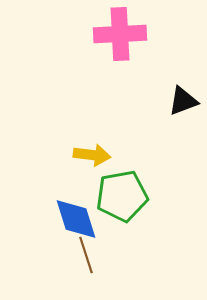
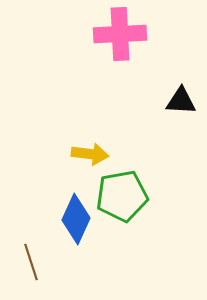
black triangle: moved 2 px left; rotated 24 degrees clockwise
yellow arrow: moved 2 px left, 1 px up
blue diamond: rotated 42 degrees clockwise
brown line: moved 55 px left, 7 px down
